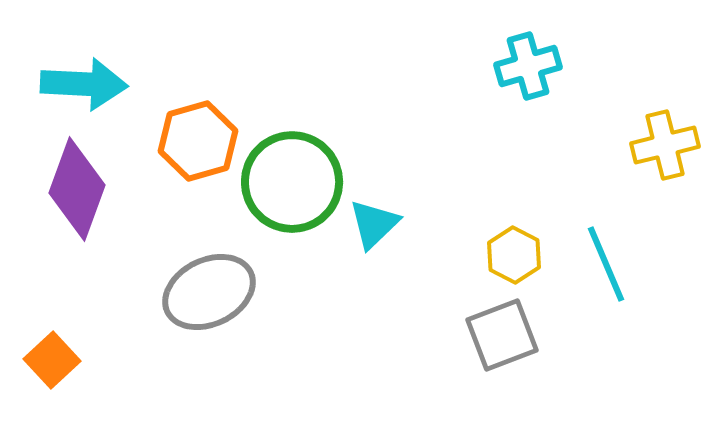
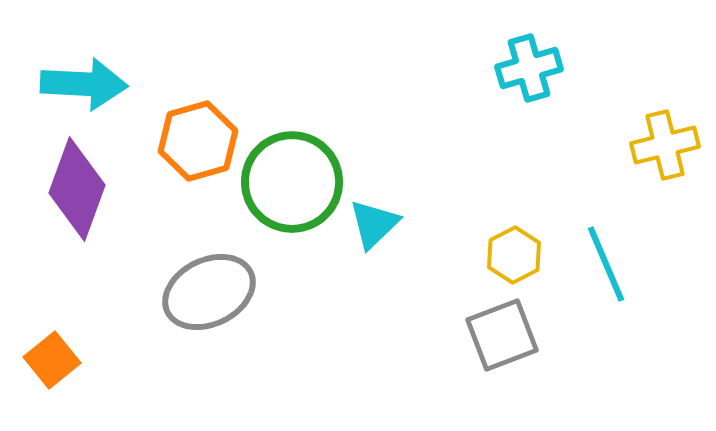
cyan cross: moved 1 px right, 2 px down
yellow hexagon: rotated 6 degrees clockwise
orange square: rotated 4 degrees clockwise
